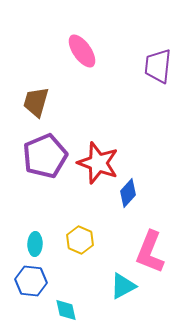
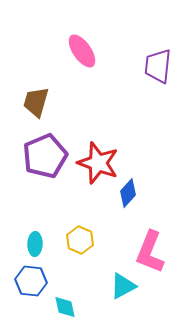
cyan diamond: moved 1 px left, 3 px up
